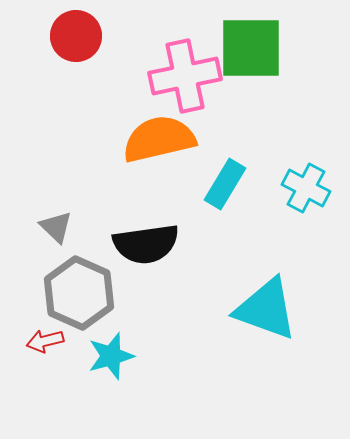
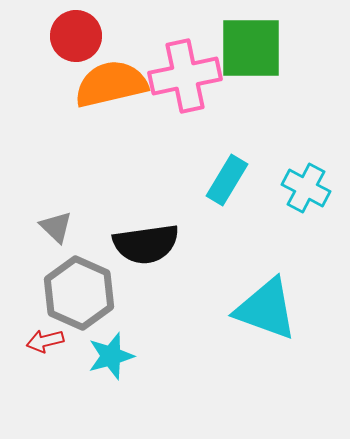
orange semicircle: moved 48 px left, 55 px up
cyan rectangle: moved 2 px right, 4 px up
